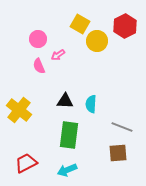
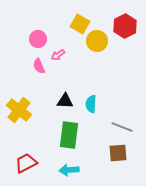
cyan arrow: moved 2 px right; rotated 18 degrees clockwise
